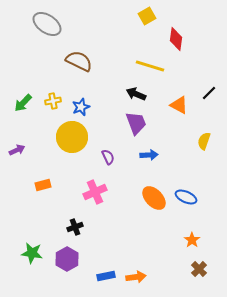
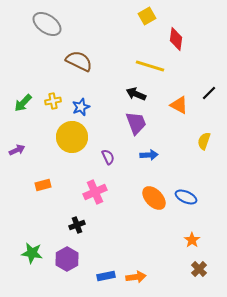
black cross: moved 2 px right, 2 px up
